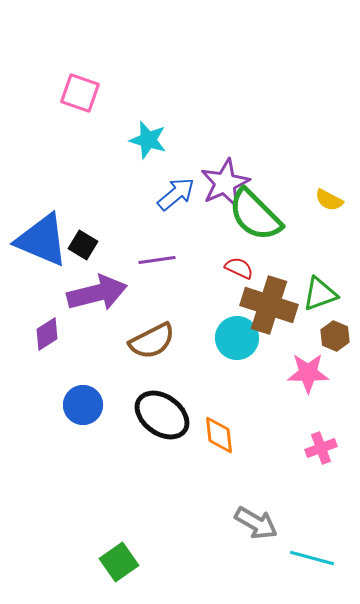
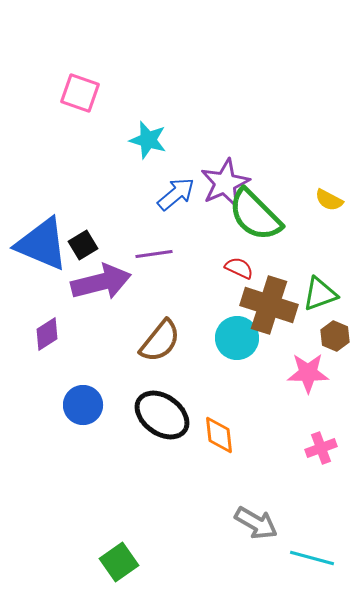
blue triangle: moved 4 px down
black square: rotated 28 degrees clockwise
purple line: moved 3 px left, 6 px up
purple arrow: moved 4 px right, 11 px up
brown semicircle: moved 8 px right; rotated 24 degrees counterclockwise
